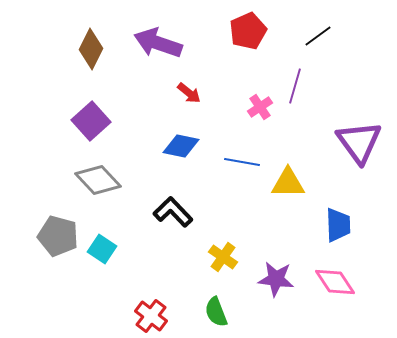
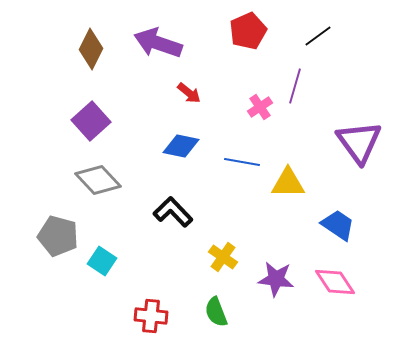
blue trapezoid: rotated 54 degrees counterclockwise
cyan square: moved 12 px down
red cross: rotated 32 degrees counterclockwise
